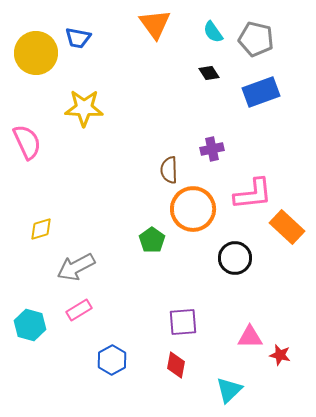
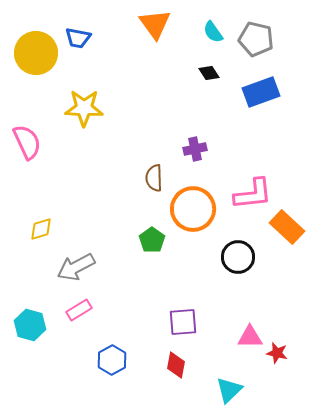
purple cross: moved 17 px left
brown semicircle: moved 15 px left, 8 px down
black circle: moved 3 px right, 1 px up
red star: moved 3 px left, 2 px up
